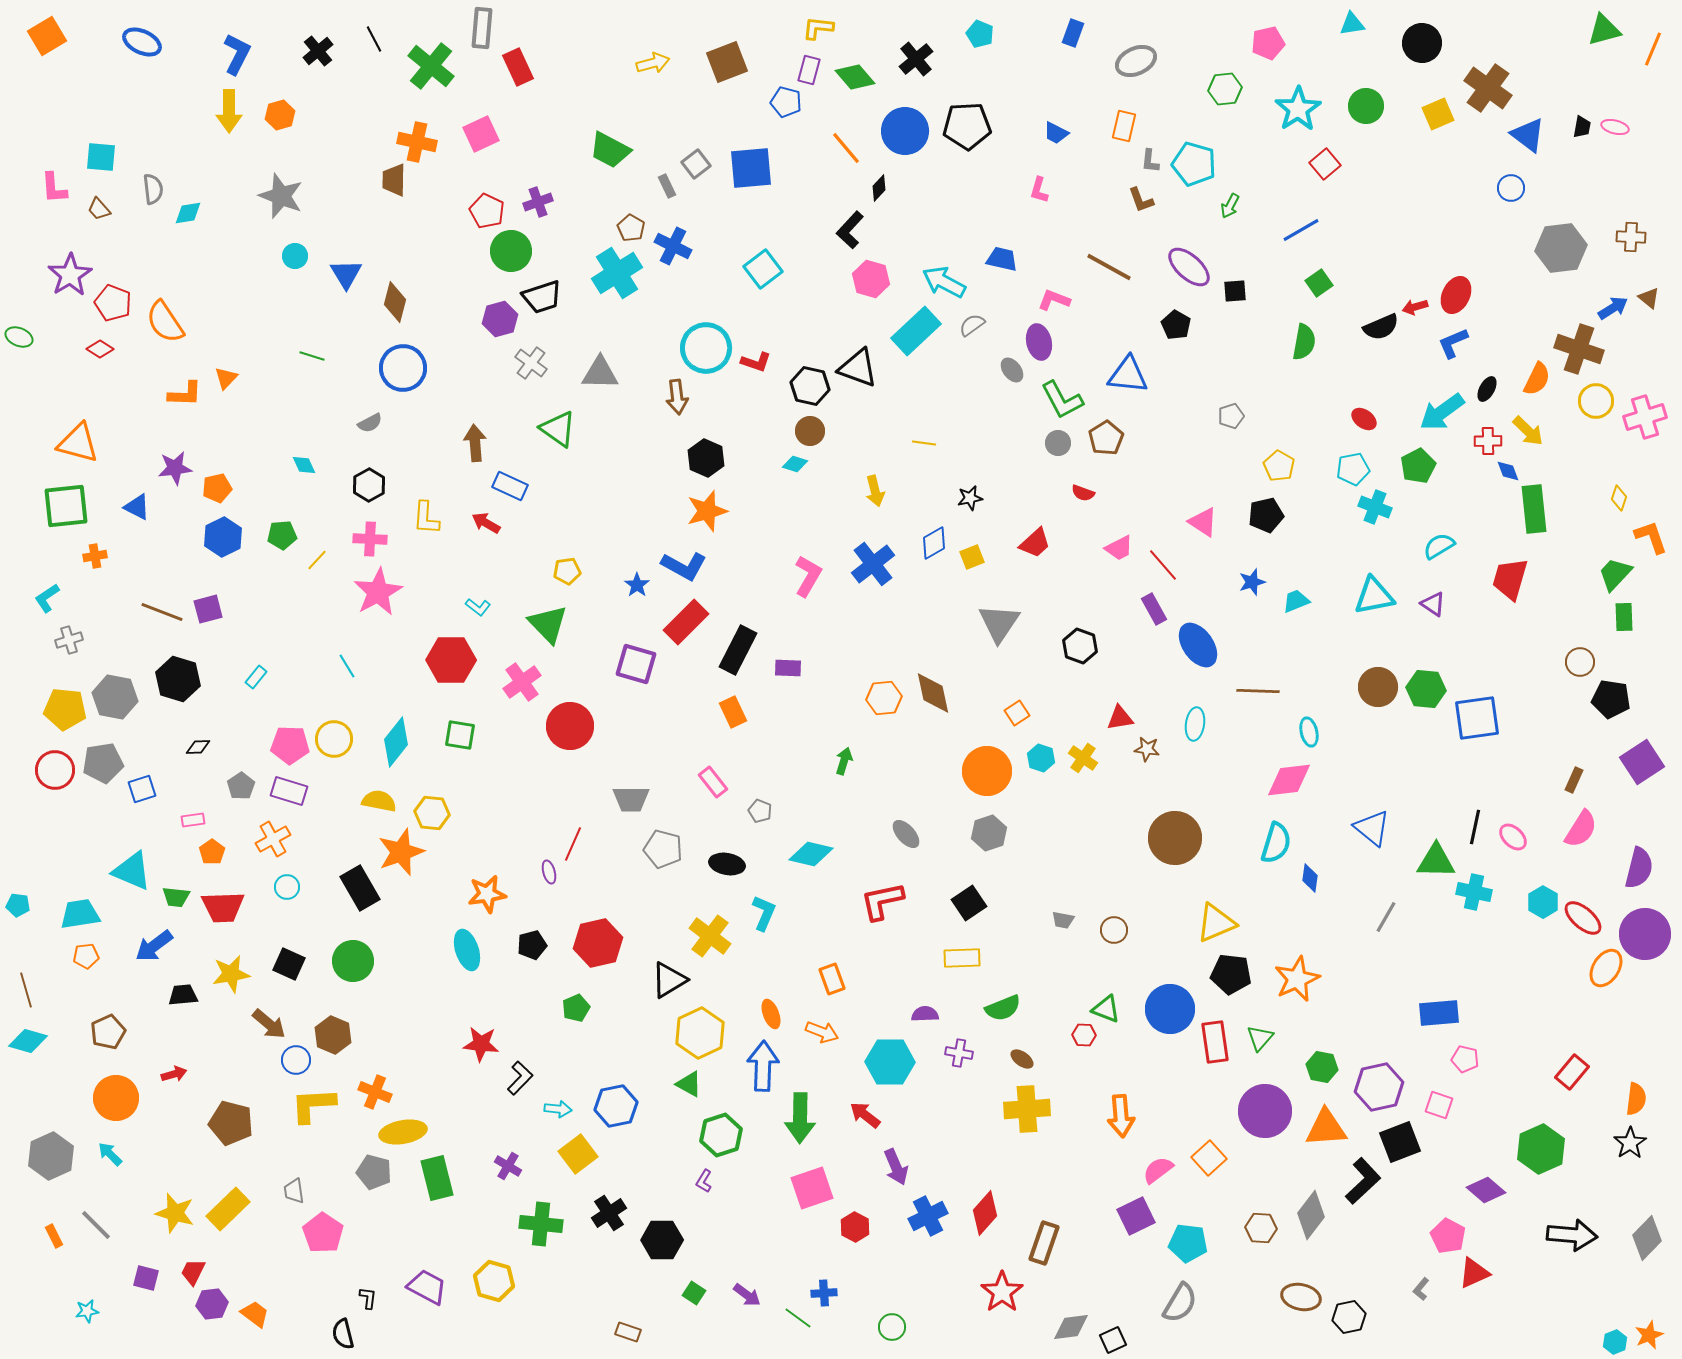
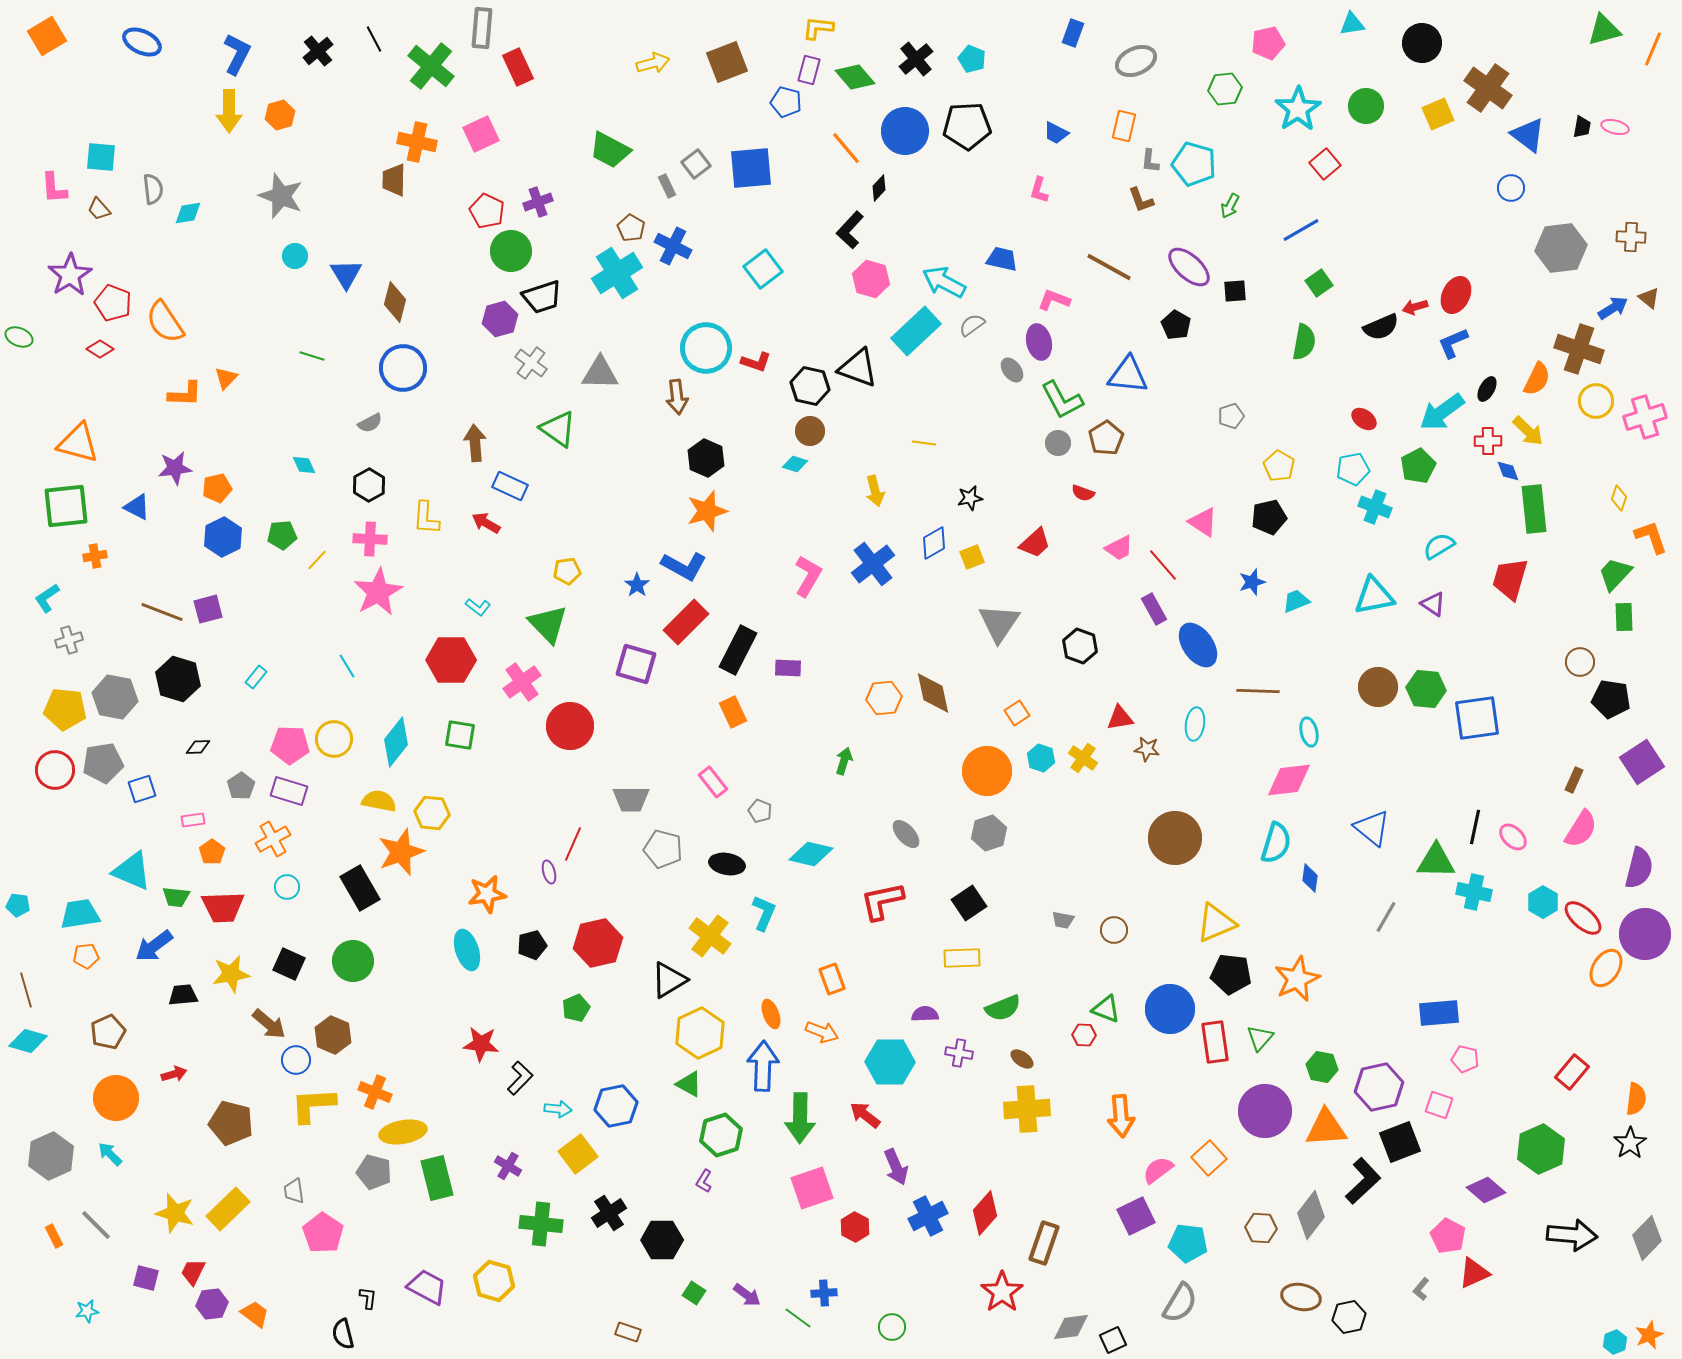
cyan pentagon at (980, 34): moved 8 px left, 25 px down
black pentagon at (1266, 515): moved 3 px right, 2 px down
